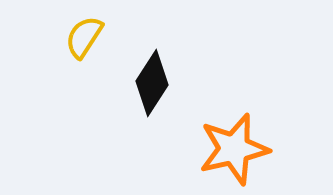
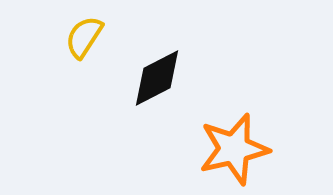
black diamond: moved 5 px right, 5 px up; rotated 30 degrees clockwise
